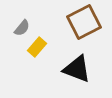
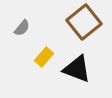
brown square: rotated 12 degrees counterclockwise
yellow rectangle: moved 7 px right, 10 px down
